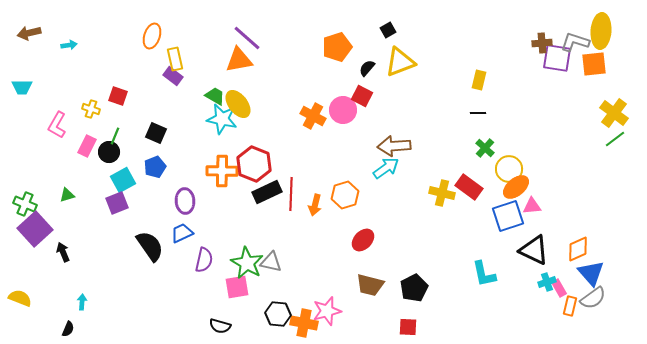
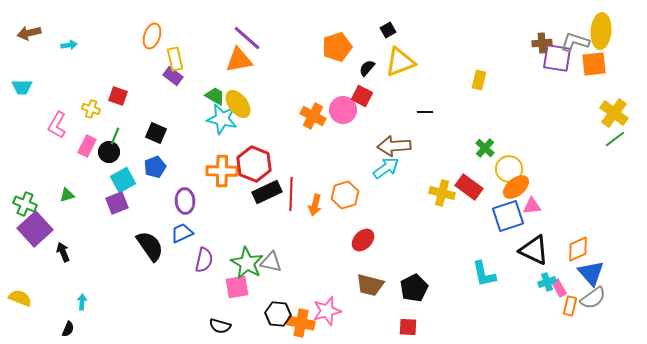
black line at (478, 113): moved 53 px left, 1 px up
orange cross at (304, 323): moved 3 px left
